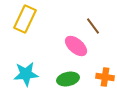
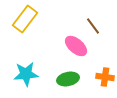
yellow rectangle: rotated 12 degrees clockwise
